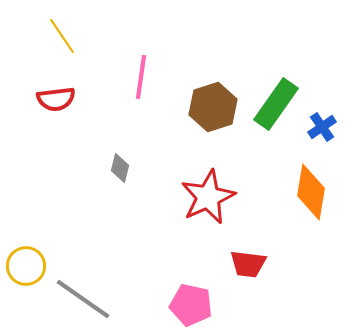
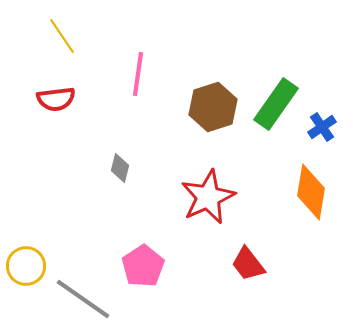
pink line: moved 3 px left, 3 px up
red trapezoid: rotated 45 degrees clockwise
pink pentagon: moved 48 px left, 39 px up; rotated 27 degrees clockwise
